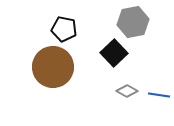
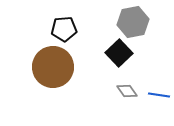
black pentagon: rotated 15 degrees counterclockwise
black square: moved 5 px right
gray diamond: rotated 25 degrees clockwise
